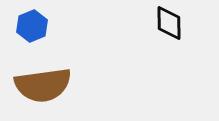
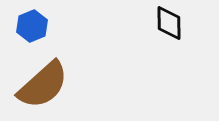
brown semicircle: rotated 34 degrees counterclockwise
